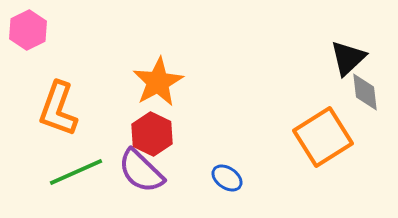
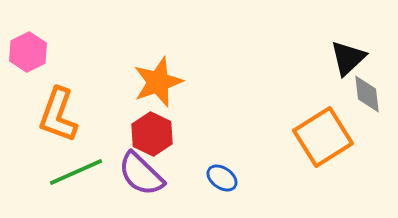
pink hexagon: moved 22 px down
orange star: rotated 9 degrees clockwise
gray diamond: moved 2 px right, 2 px down
orange L-shape: moved 6 px down
purple semicircle: moved 3 px down
blue ellipse: moved 5 px left
